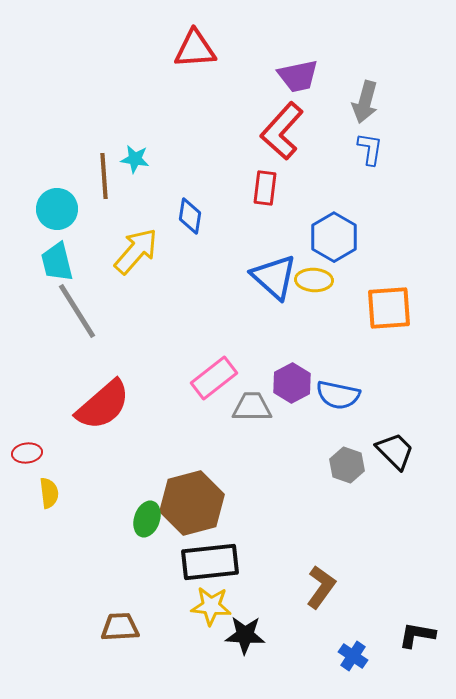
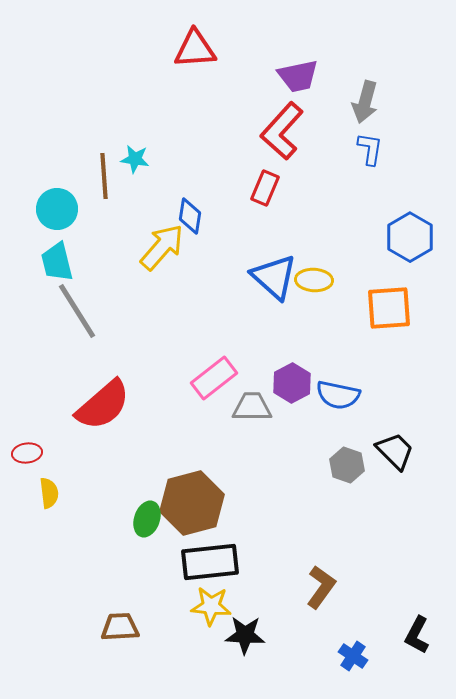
red rectangle: rotated 16 degrees clockwise
blue hexagon: moved 76 px right
yellow arrow: moved 26 px right, 4 px up
black L-shape: rotated 72 degrees counterclockwise
